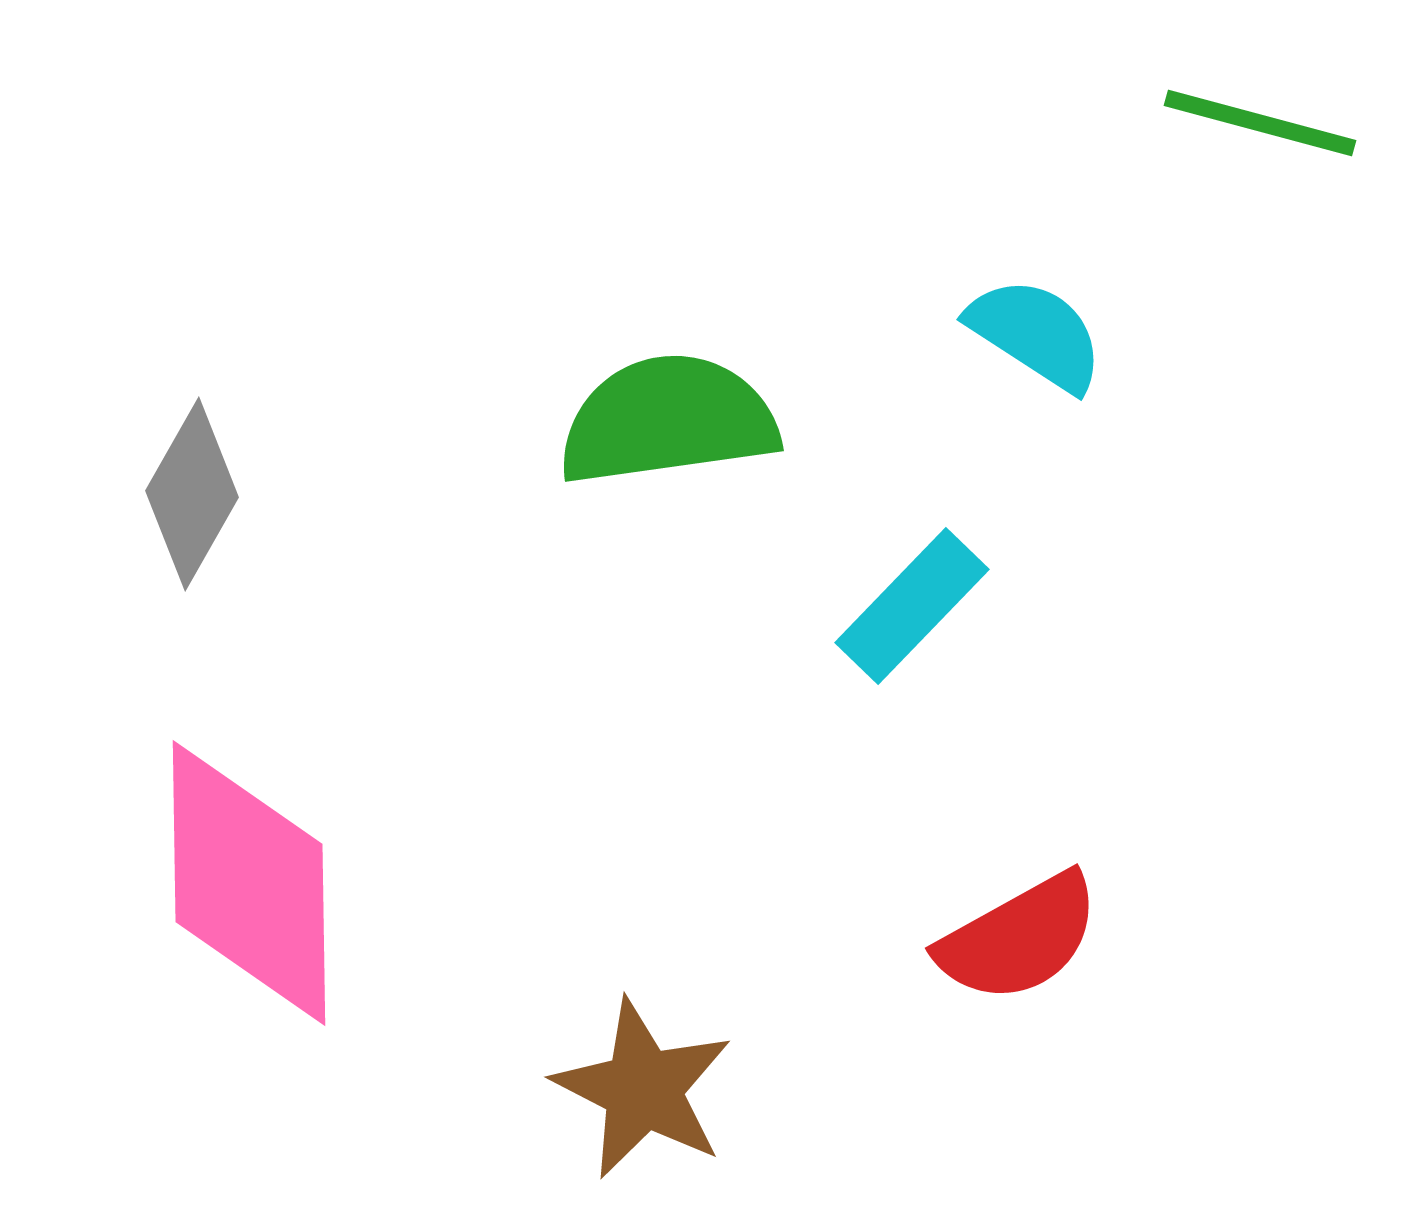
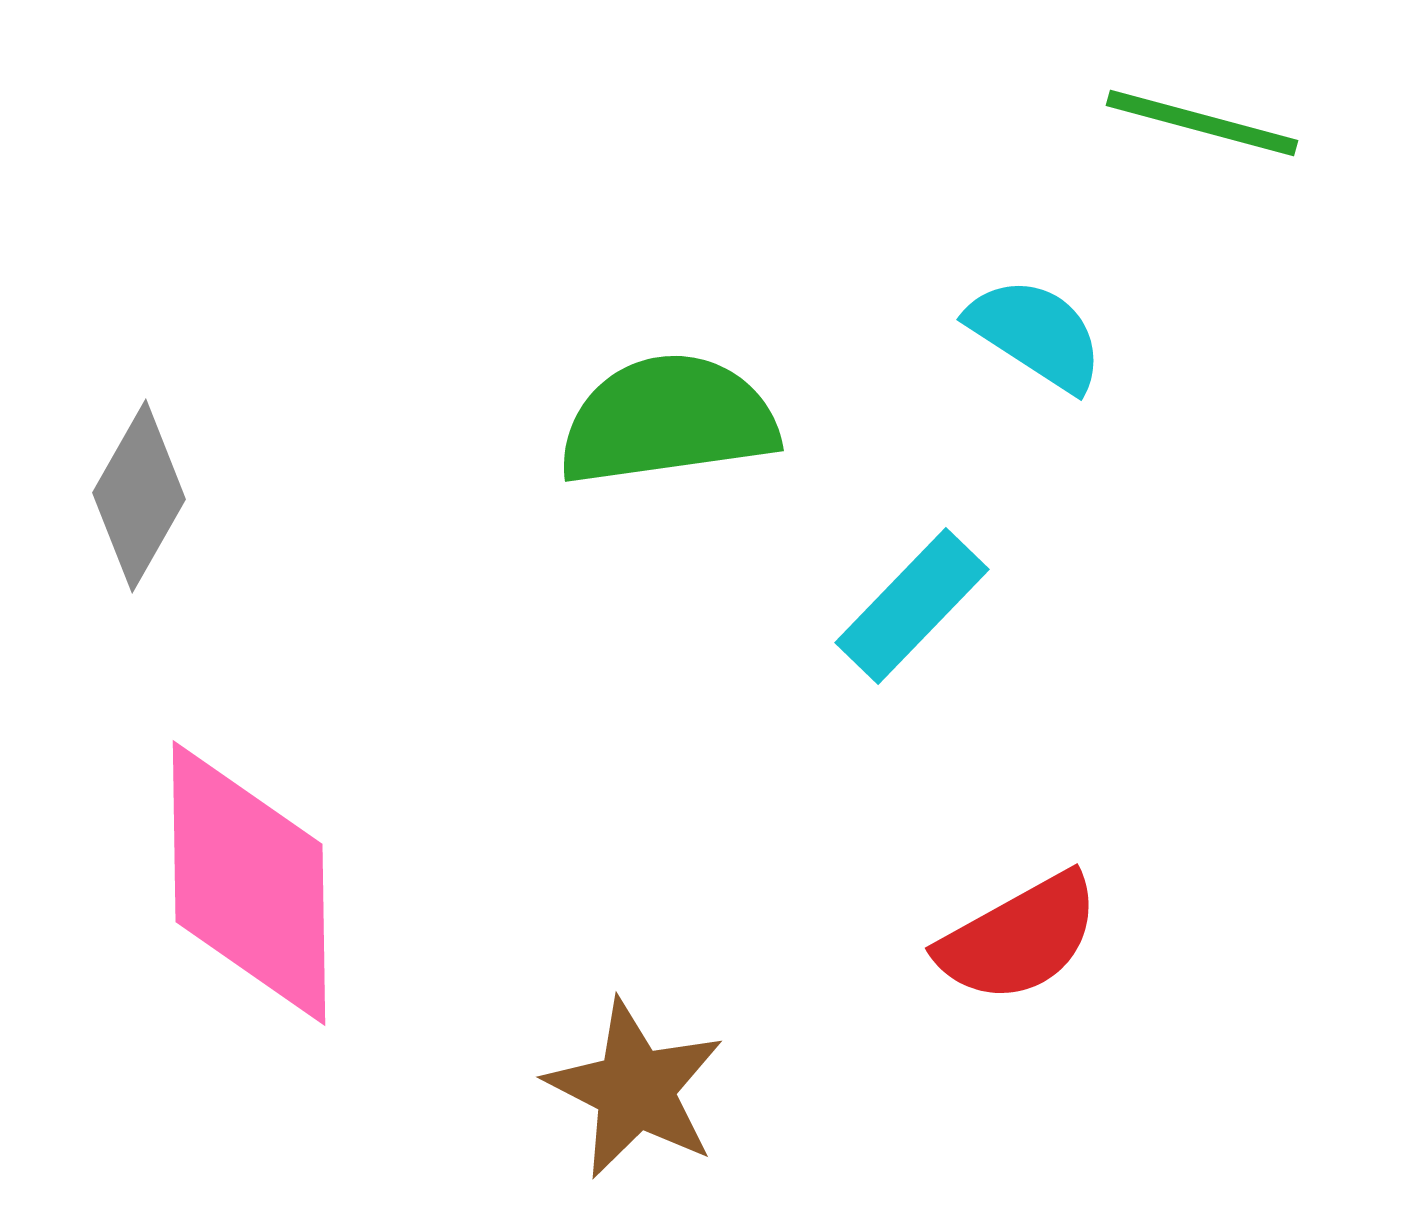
green line: moved 58 px left
gray diamond: moved 53 px left, 2 px down
brown star: moved 8 px left
